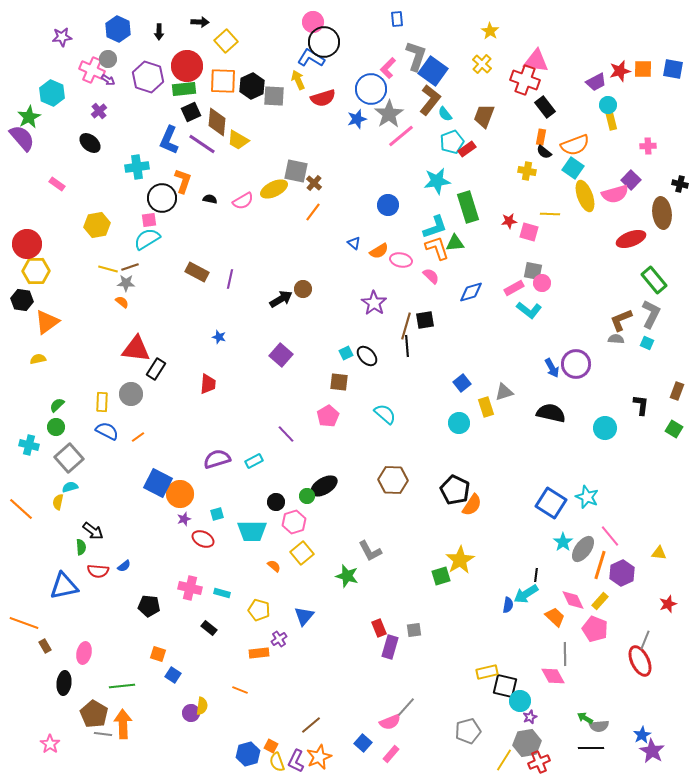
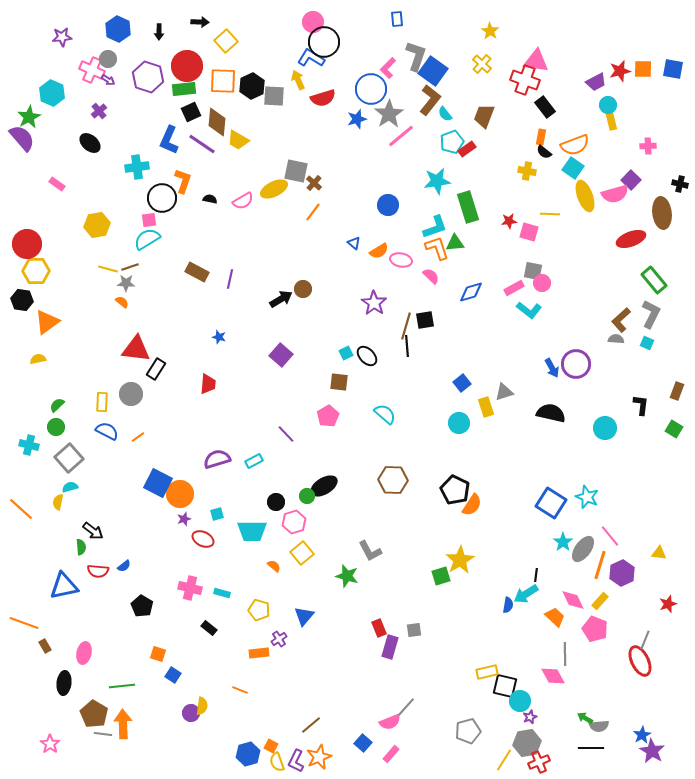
brown L-shape at (621, 320): rotated 20 degrees counterclockwise
black pentagon at (149, 606): moved 7 px left; rotated 25 degrees clockwise
